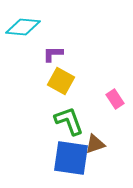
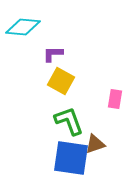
pink rectangle: rotated 42 degrees clockwise
